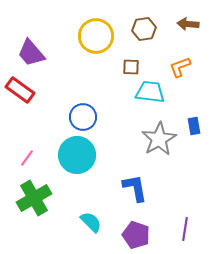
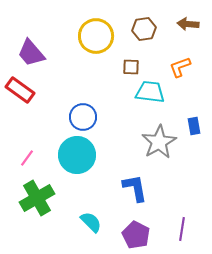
gray star: moved 3 px down
green cross: moved 3 px right
purple line: moved 3 px left
purple pentagon: rotated 8 degrees clockwise
